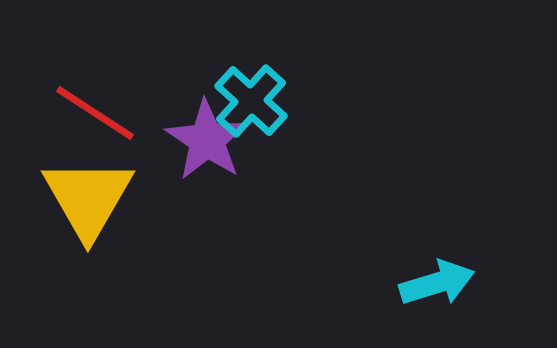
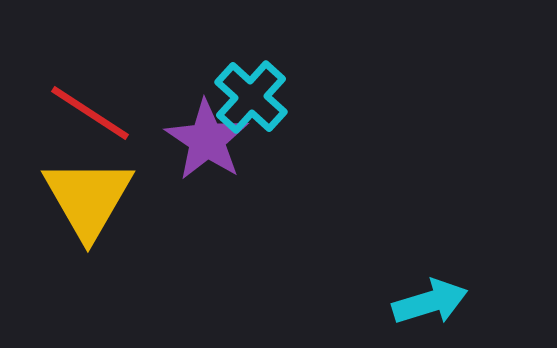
cyan cross: moved 4 px up
red line: moved 5 px left
cyan arrow: moved 7 px left, 19 px down
